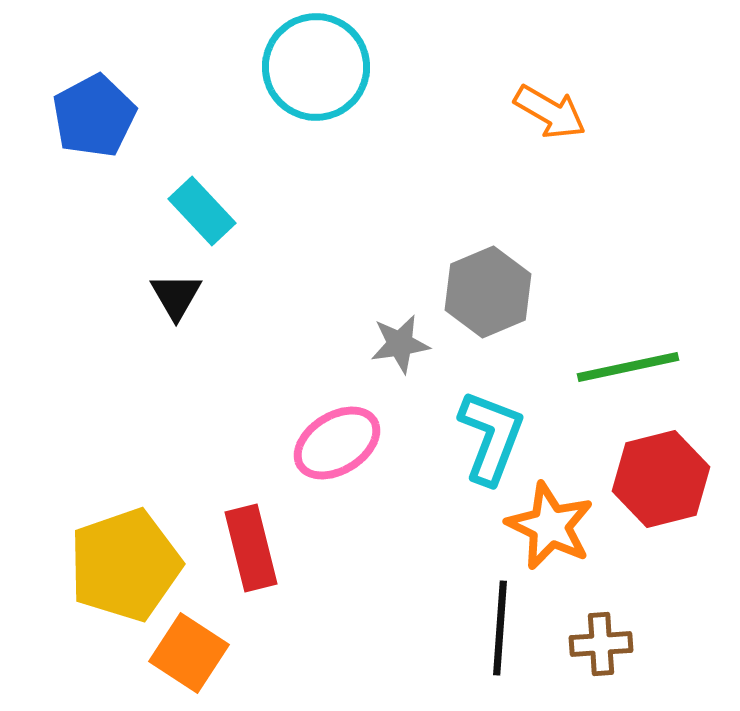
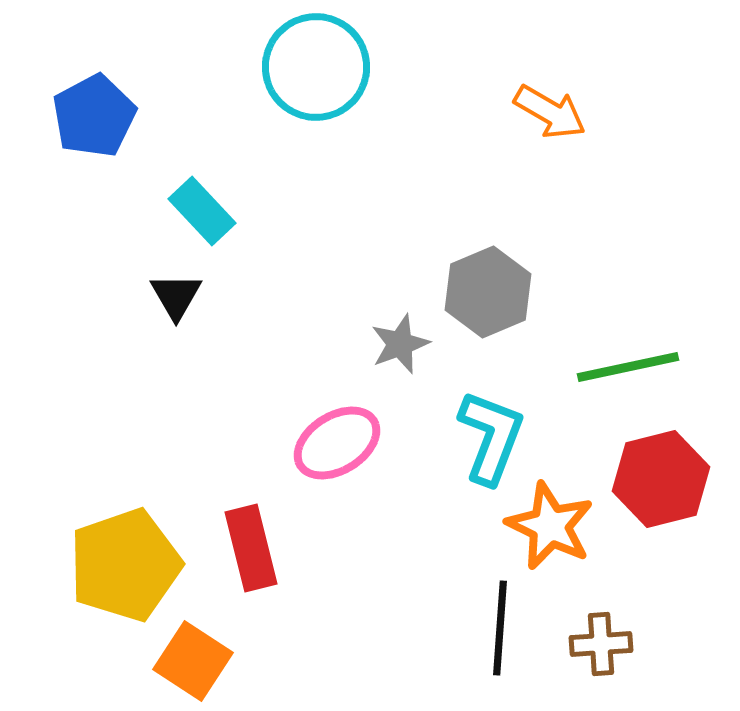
gray star: rotated 12 degrees counterclockwise
orange square: moved 4 px right, 8 px down
